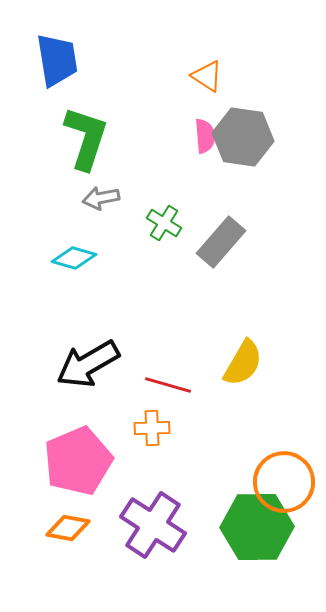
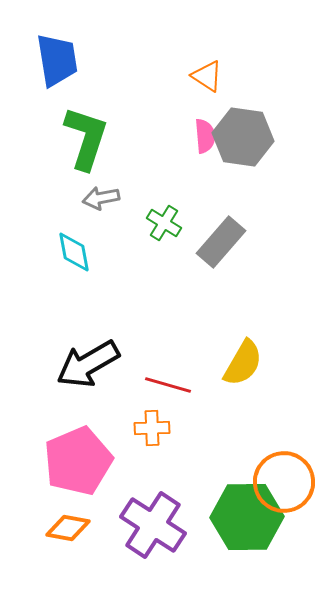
cyan diamond: moved 6 px up; rotated 63 degrees clockwise
green hexagon: moved 10 px left, 10 px up
